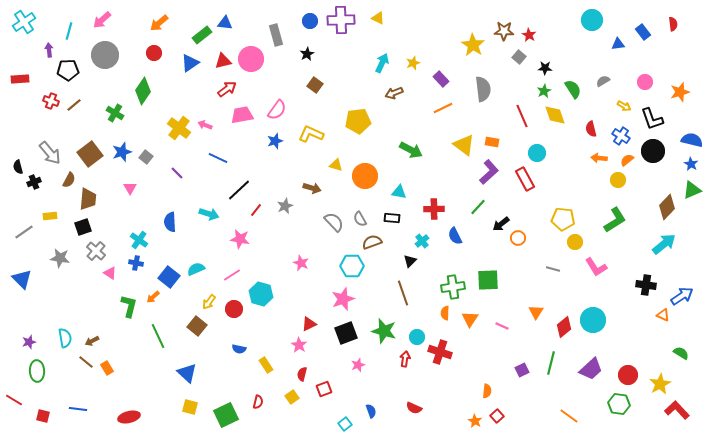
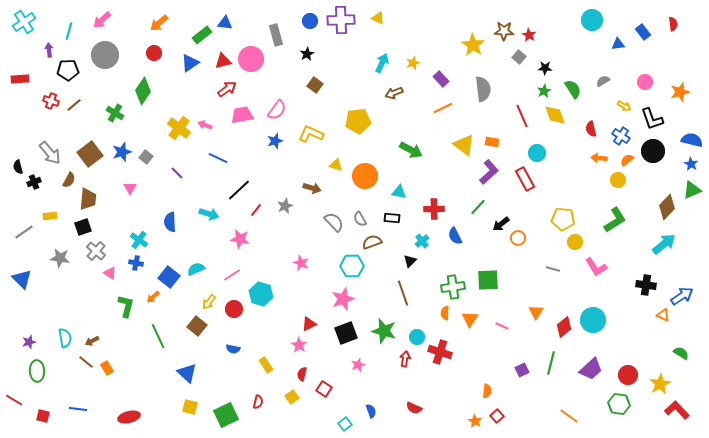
green L-shape at (129, 306): moved 3 px left
blue semicircle at (239, 349): moved 6 px left
red square at (324, 389): rotated 35 degrees counterclockwise
